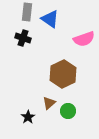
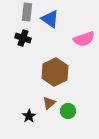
brown hexagon: moved 8 px left, 2 px up
black star: moved 1 px right, 1 px up
